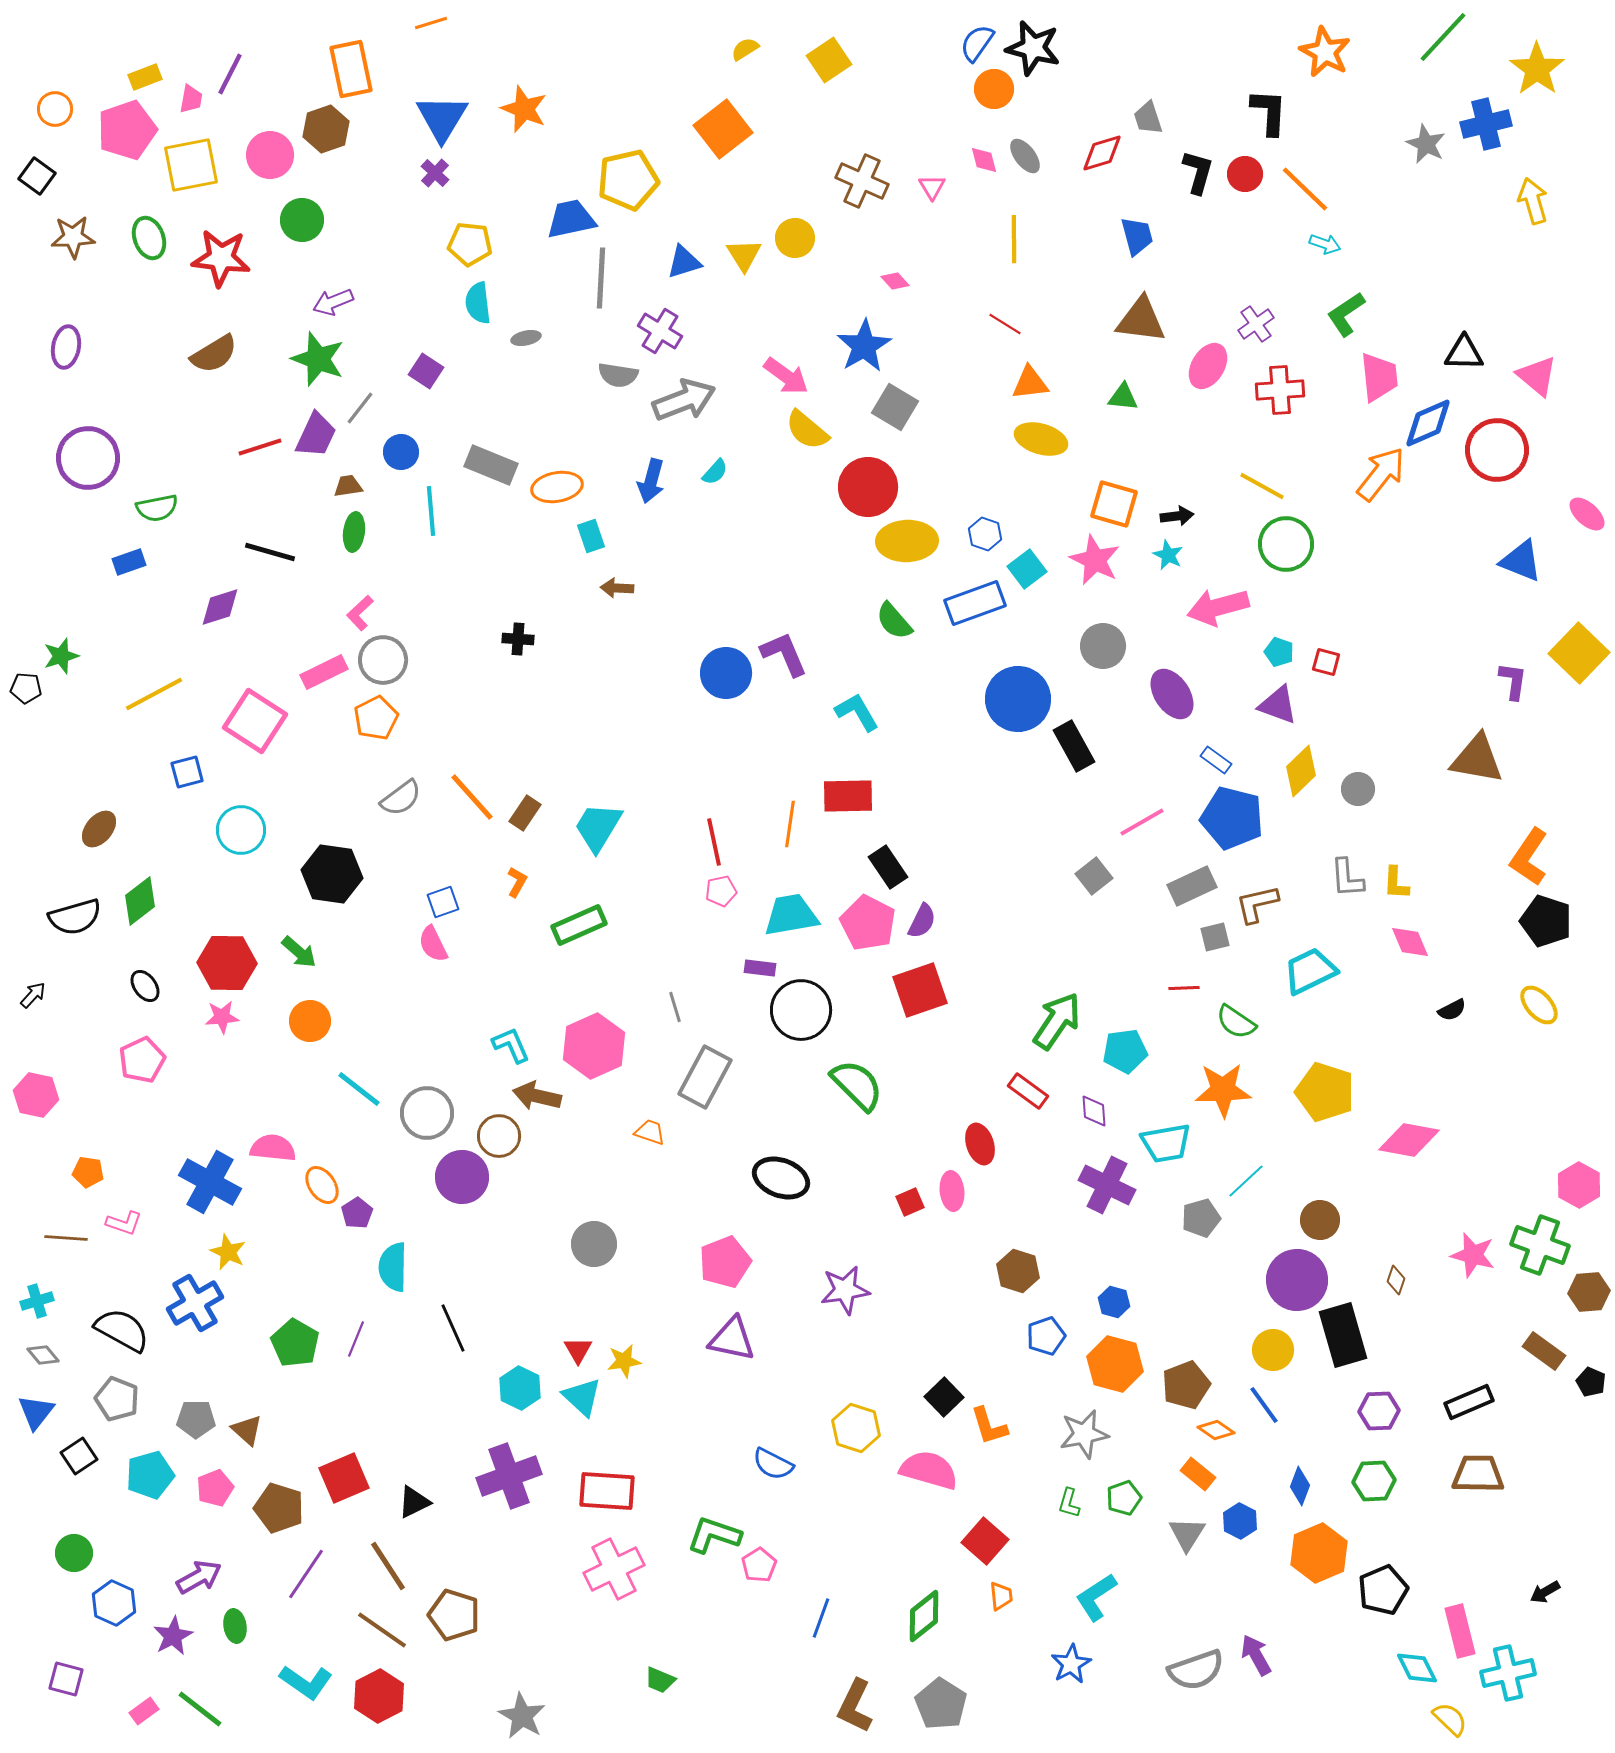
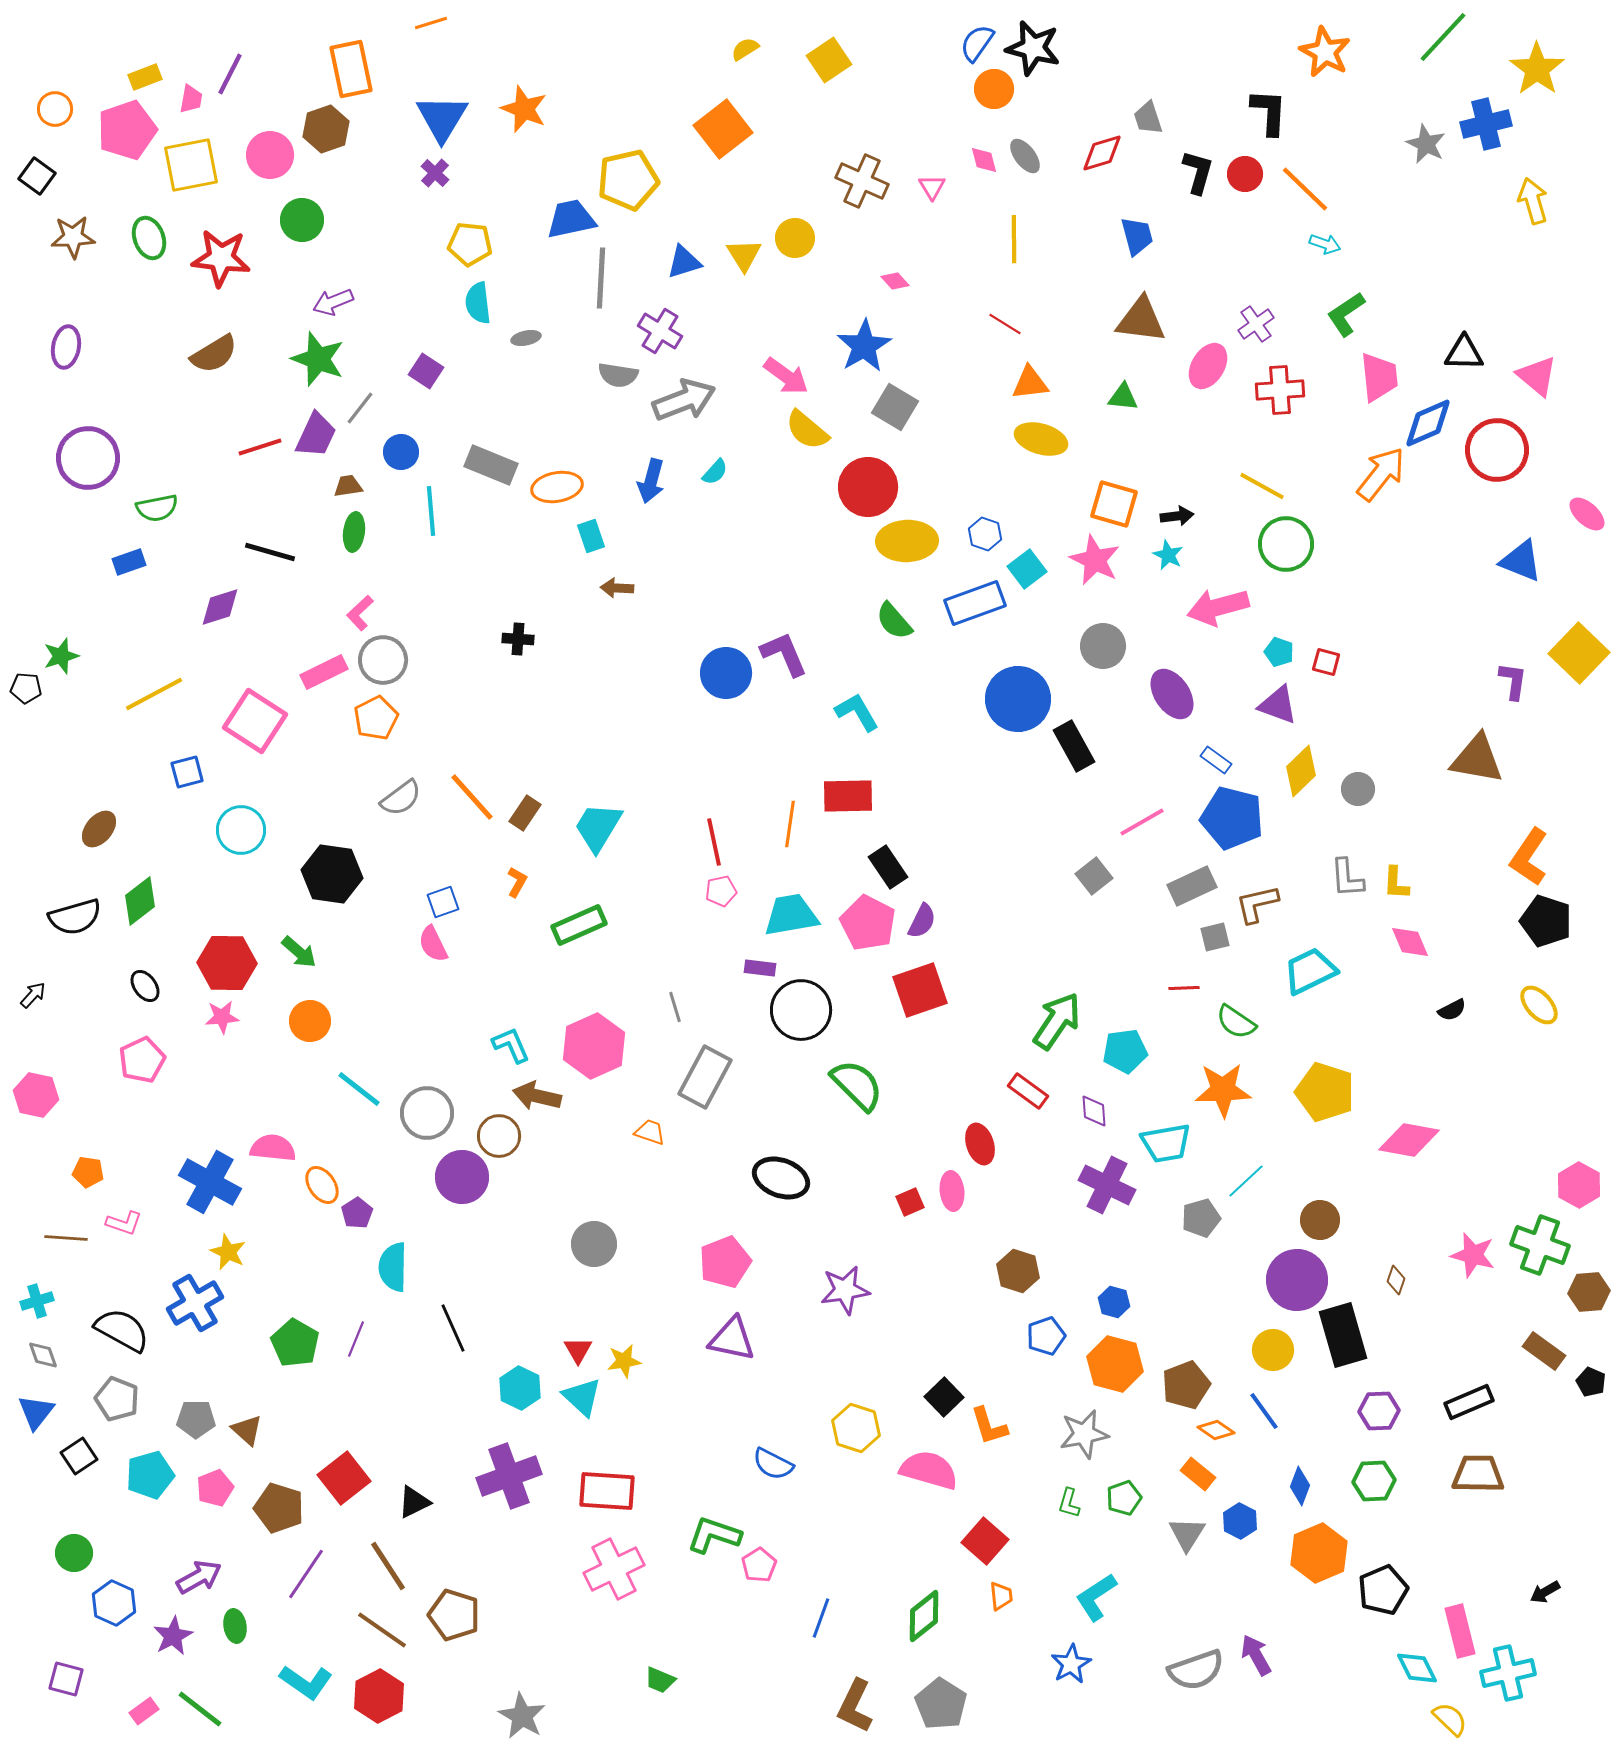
gray diamond at (43, 1355): rotated 20 degrees clockwise
blue line at (1264, 1405): moved 6 px down
red square at (344, 1478): rotated 15 degrees counterclockwise
